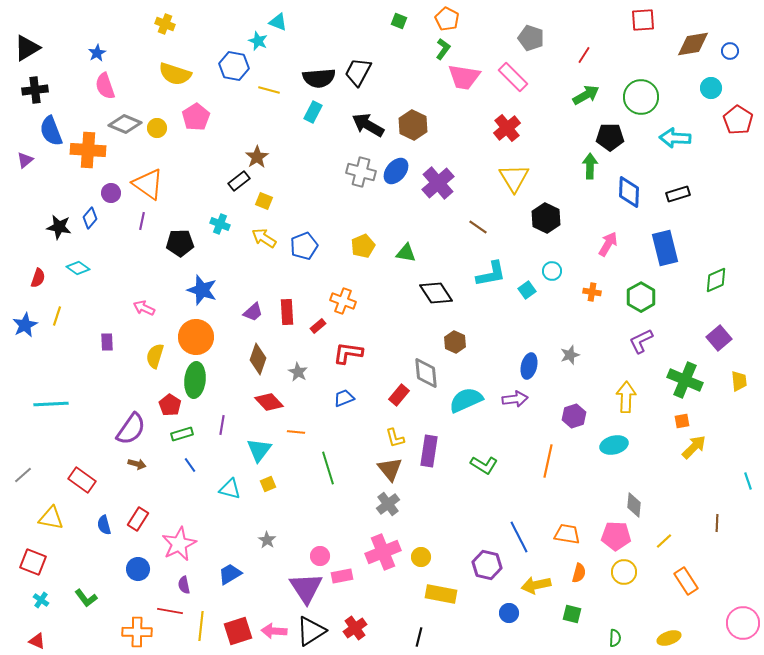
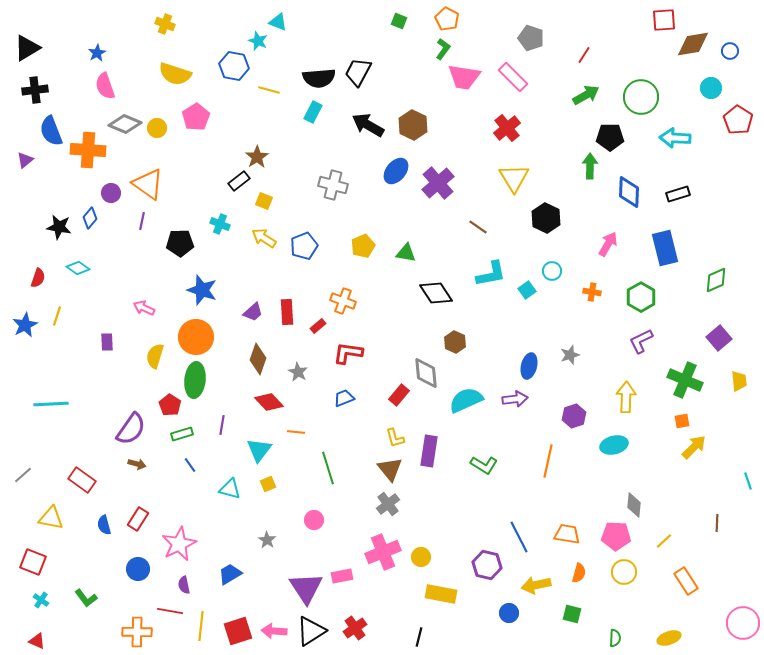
red square at (643, 20): moved 21 px right
gray cross at (361, 172): moved 28 px left, 13 px down
pink circle at (320, 556): moved 6 px left, 36 px up
